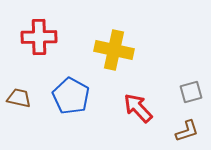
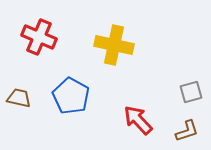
red cross: rotated 24 degrees clockwise
yellow cross: moved 5 px up
red arrow: moved 12 px down
